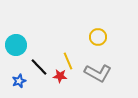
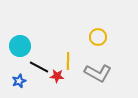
cyan circle: moved 4 px right, 1 px down
yellow line: rotated 24 degrees clockwise
black line: rotated 18 degrees counterclockwise
red star: moved 3 px left
